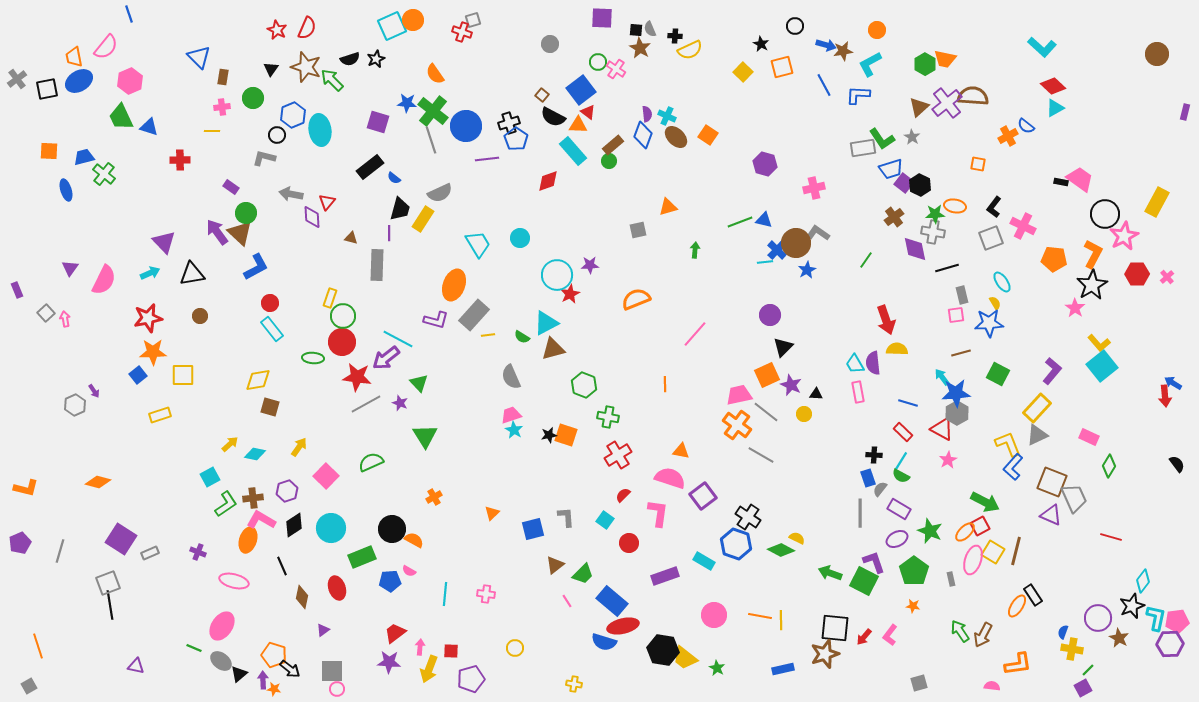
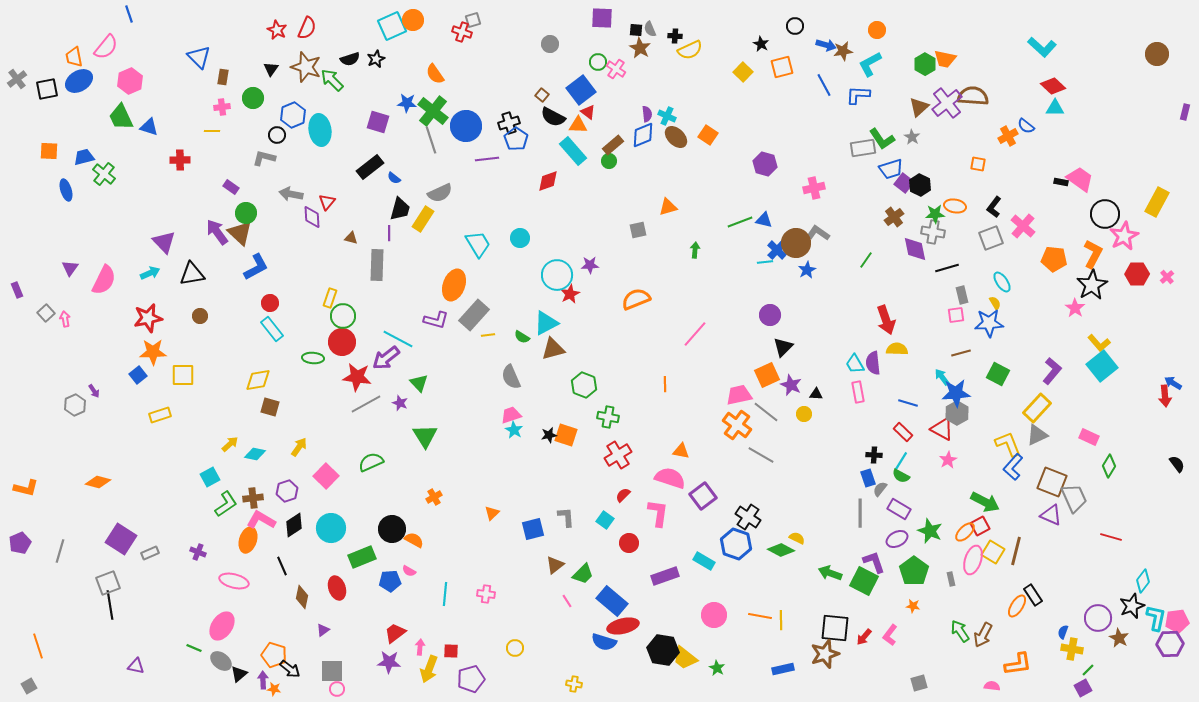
cyan triangle at (1055, 108): rotated 30 degrees clockwise
blue diamond at (643, 135): rotated 48 degrees clockwise
pink cross at (1023, 226): rotated 15 degrees clockwise
